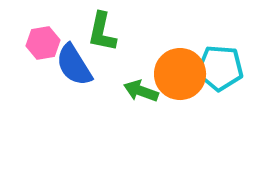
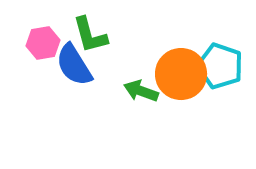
green L-shape: moved 12 px left, 3 px down; rotated 27 degrees counterclockwise
cyan pentagon: moved 2 px up; rotated 15 degrees clockwise
orange circle: moved 1 px right
